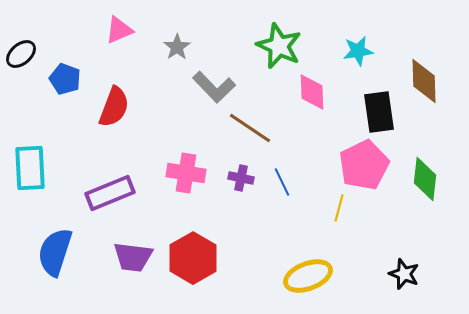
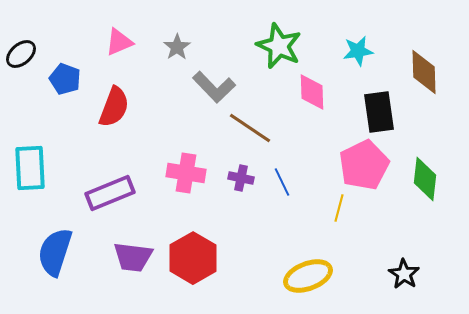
pink triangle: moved 12 px down
brown diamond: moved 9 px up
black star: rotated 12 degrees clockwise
